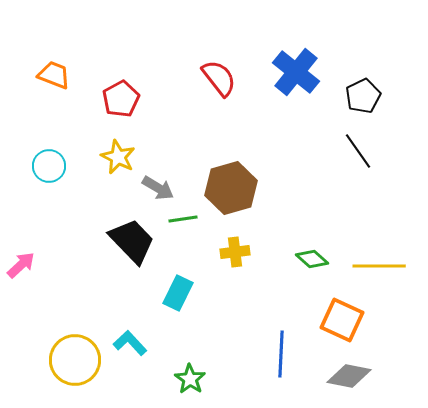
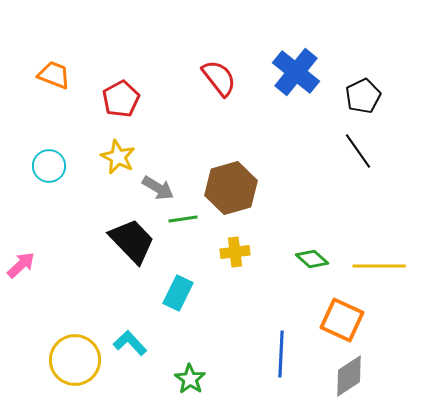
gray diamond: rotated 45 degrees counterclockwise
